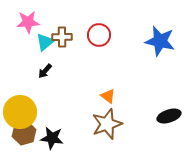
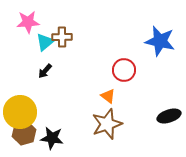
red circle: moved 25 px right, 35 px down
